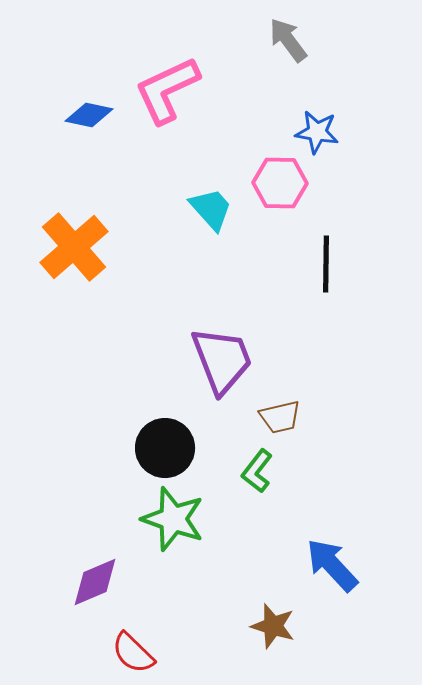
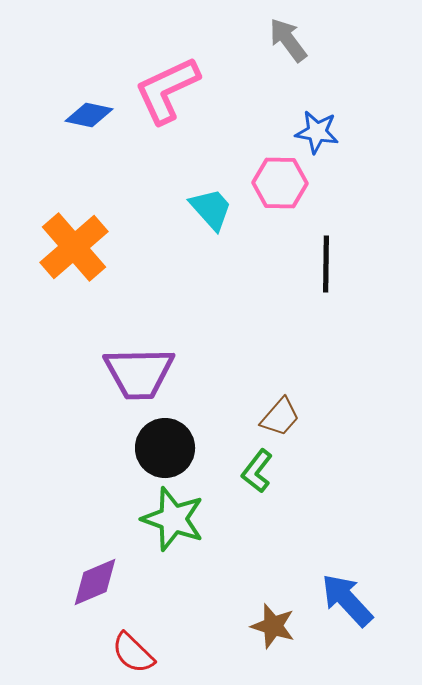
purple trapezoid: moved 83 px left, 13 px down; rotated 110 degrees clockwise
brown trapezoid: rotated 36 degrees counterclockwise
blue arrow: moved 15 px right, 35 px down
